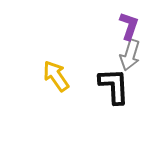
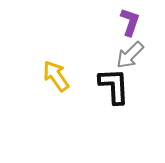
purple L-shape: moved 1 px right, 4 px up
gray arrow: rotated 28 degrees clockwise
